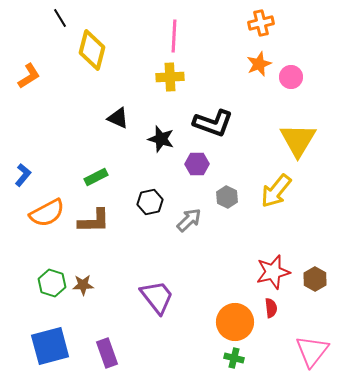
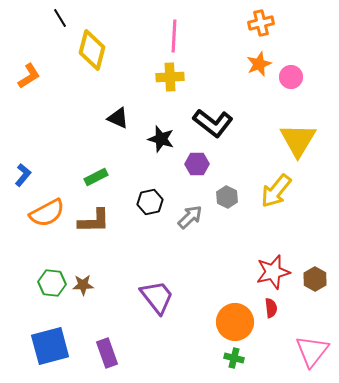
black L-shape: rotated 18 degrees clockwise
gray arrow: moved 1 px right, 3 px up
green hexagon: rotated 12 degrees counterclockwise
